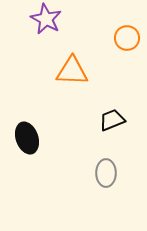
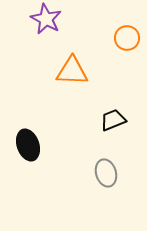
black trapezoid: moved 1 px right
black ellipse: moved 1 px right, 7 px down
gray ellipse: rotated 16 degrees counterclockwise
